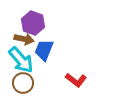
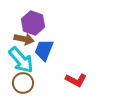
red L-shape: rotated 10 degrees counterclockwise
